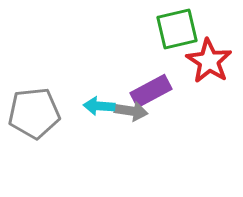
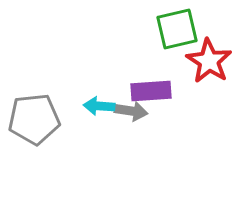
purple rectangle: rotated 24 degrees clockwise
gray pentagon: moved 6 px down
